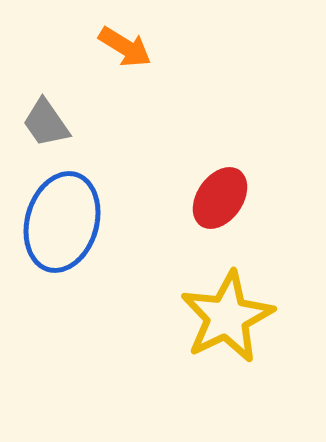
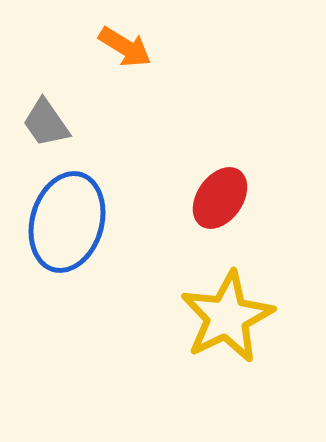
blue ellipse: moved 5 px right
